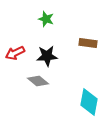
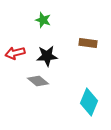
green star: moved 3 px left, 1 px down
red arrow: rotated 12 degrees clockwise
cyan diamond: rotated 12 degrees clockwise
